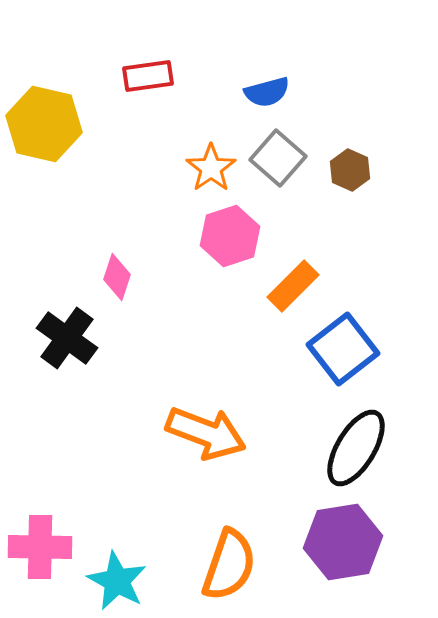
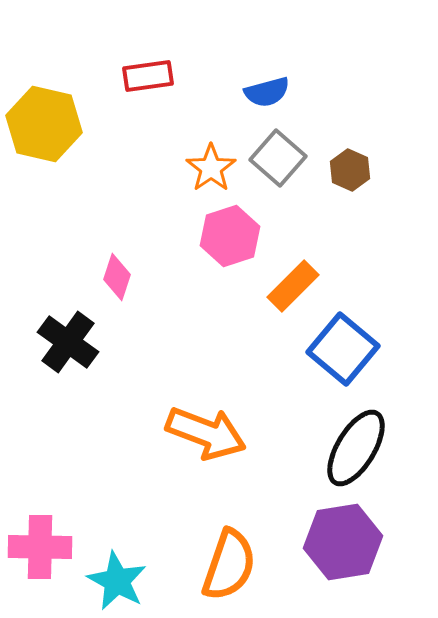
black cross: moved 1 px right, 4 px down
blue square: rotated 12 degrees counterclockwise
